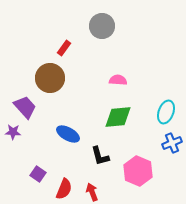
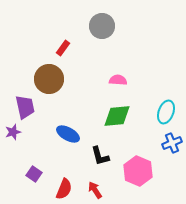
red rectangle: moved 1 px left
brown circle: moved 1 px left, 1 px down
purple trapezoid: rotated 30 degrees clockwise
green diamond: moved 1 px left, 1 px up
purple star: rotated 21 degrees counterclockwise
purple square: moved 4 px left
red arrow: moved 3 px right, 2 px up; rotated 12 degrees counterclockwise
